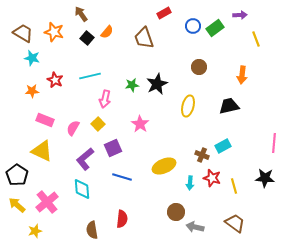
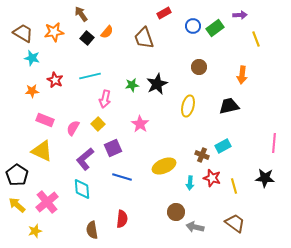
orange star at (54, 32): rotated 24 degrees counterclockwise
